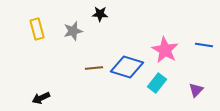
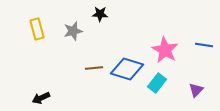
blue diamond: moved 2 px down
